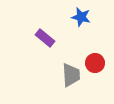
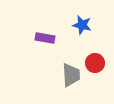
blue star: moved 1 px right, 8 px down
purple rectangle: rotated 30 degrees counterclockwise
